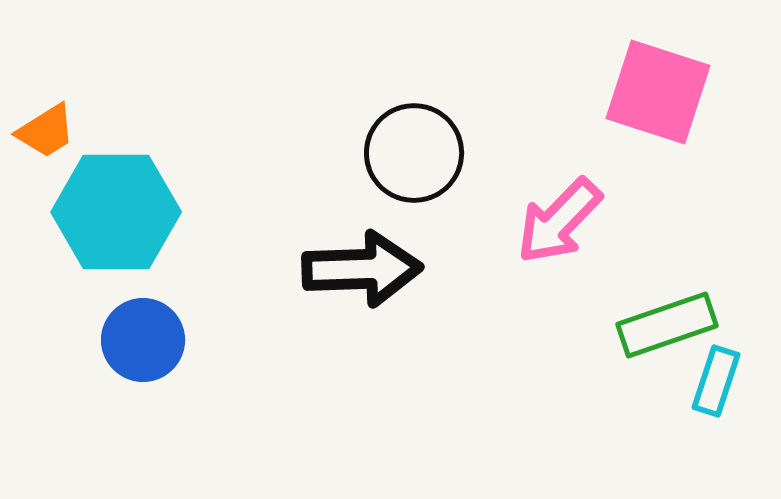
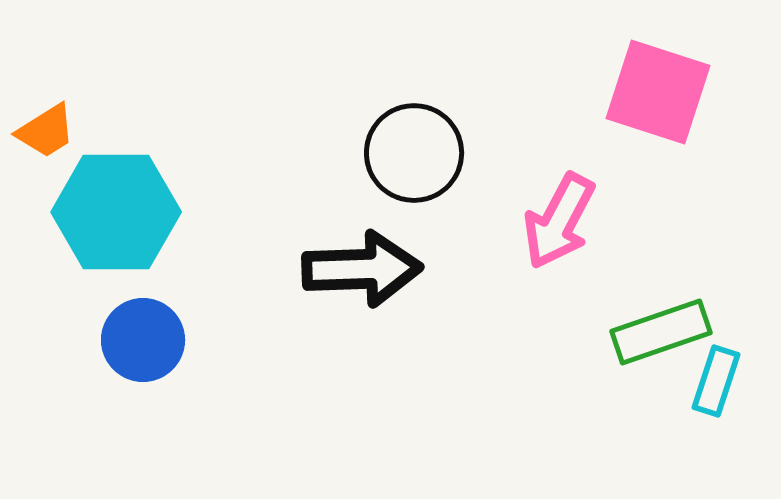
pink arrow: rotated 16 degrees counterclockwise
green rectangle: moved 6 px left, 7 px down
